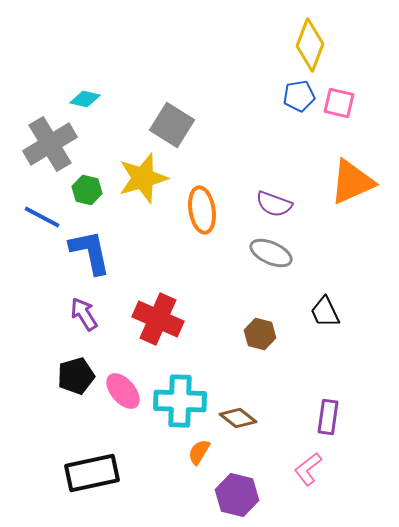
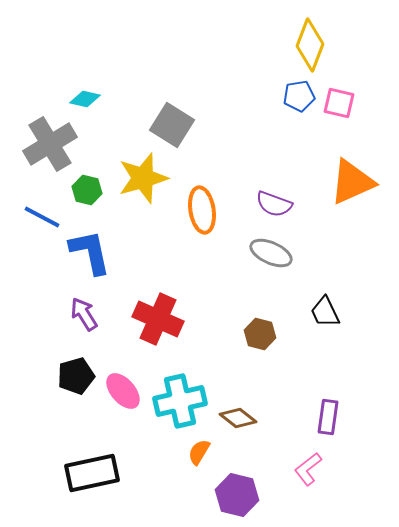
cyan cross: rotated 15 degrees counterclockwise
